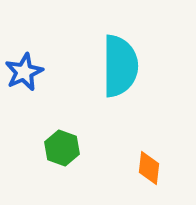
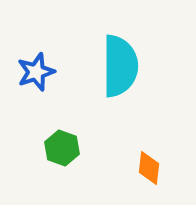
blue star: moved 12 px right; rotated 6 degrees clockwise
